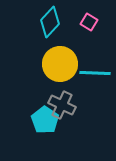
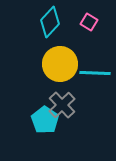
gray cross: rotated 20 degrees clockwise
